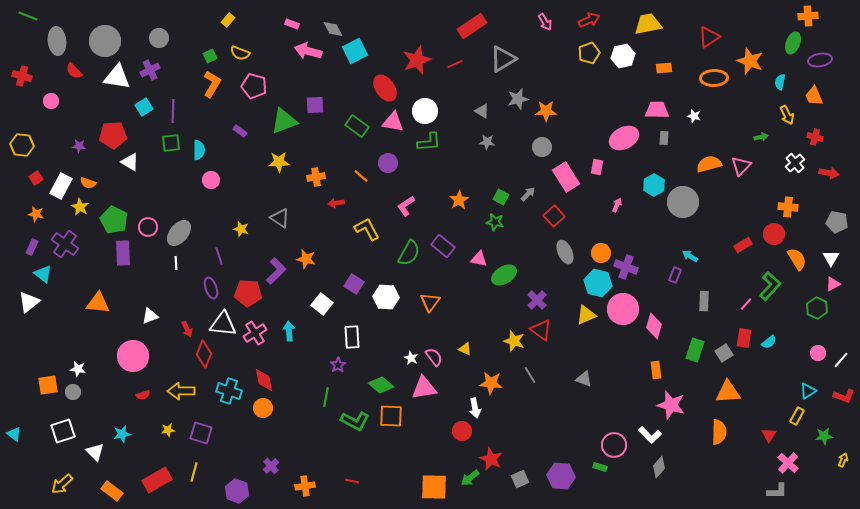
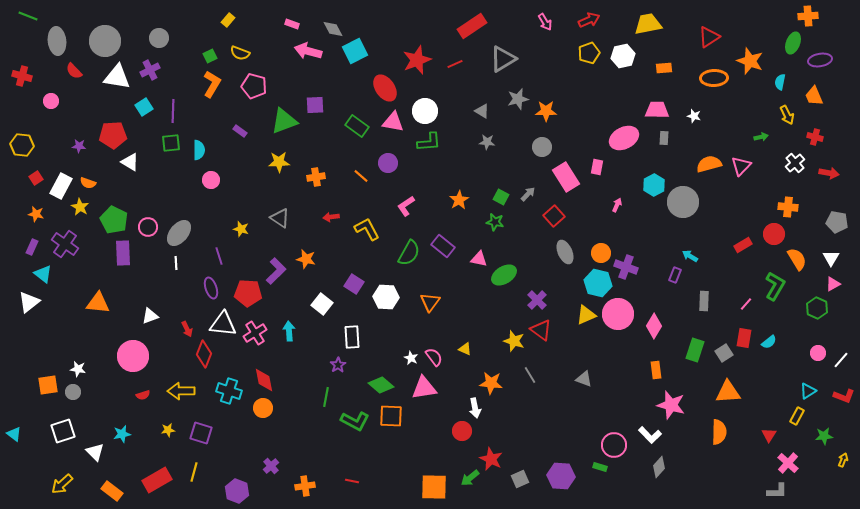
red arrow at (336, 203): moved 5 px left, 14 px down
green L-shape at (770, 286): moved 5 px right; rotated 12 degrees counterclockwise
pink circle at (623, 309): moved 5 px left, 5 px down
pink diamond at (654, 326): rotated 15 degrees clockwise
